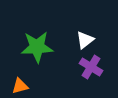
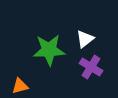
white triangle: moved 1 px up
green star: moved 12 px right, 3 px down
